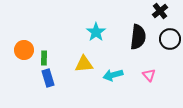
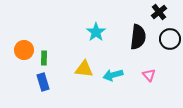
black cross: moved 1 px left, 1 px down
yellow triangle: moved 5 px down; rotated 12 degrees clockwise
blue rectangle: moved 5 px left, 4 px down
